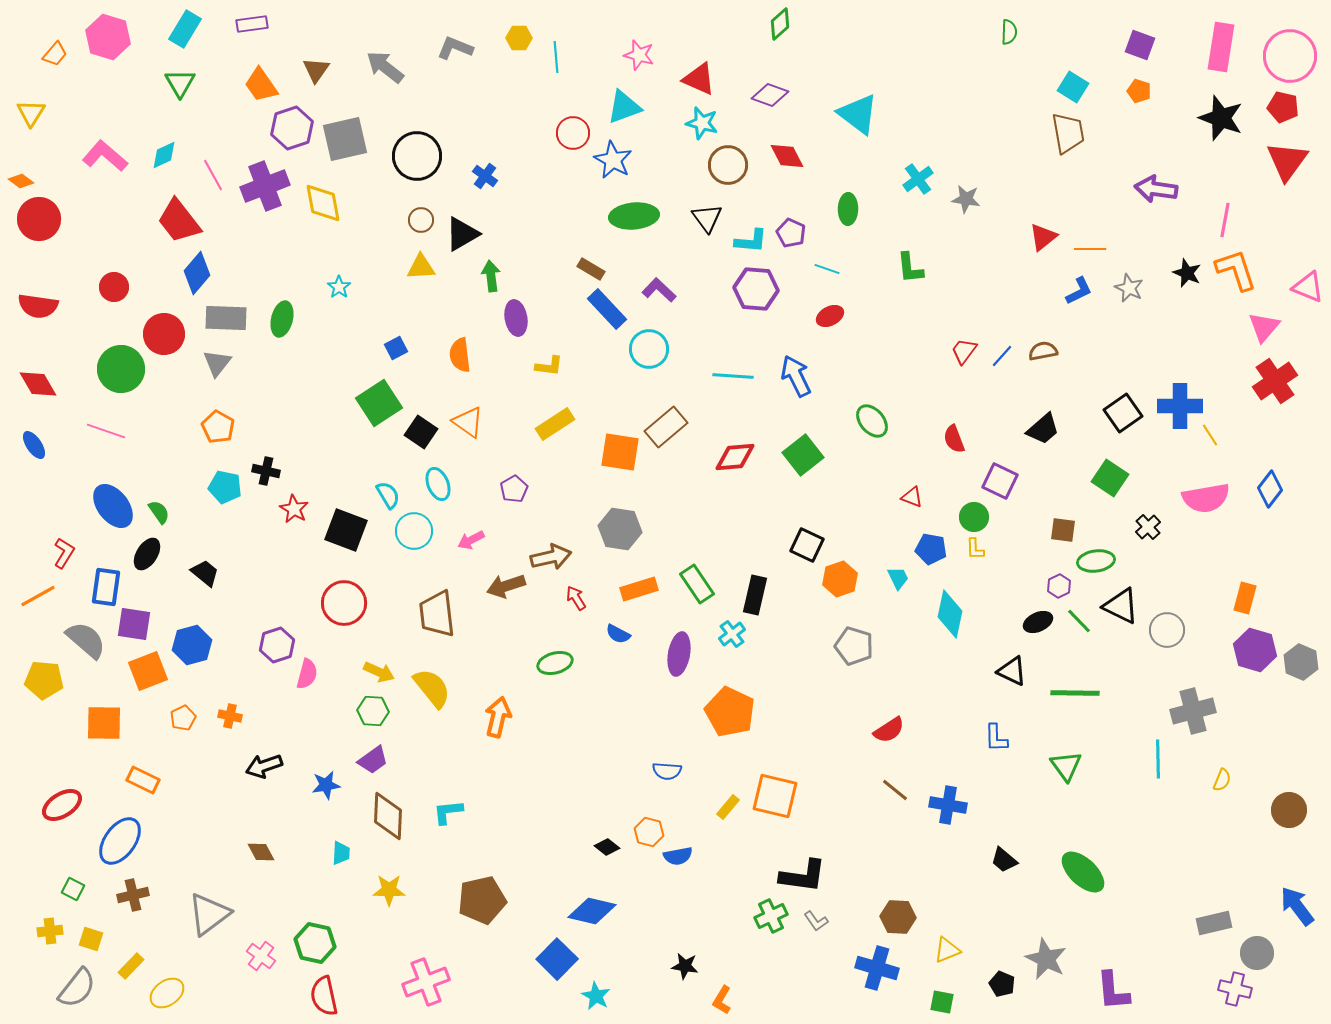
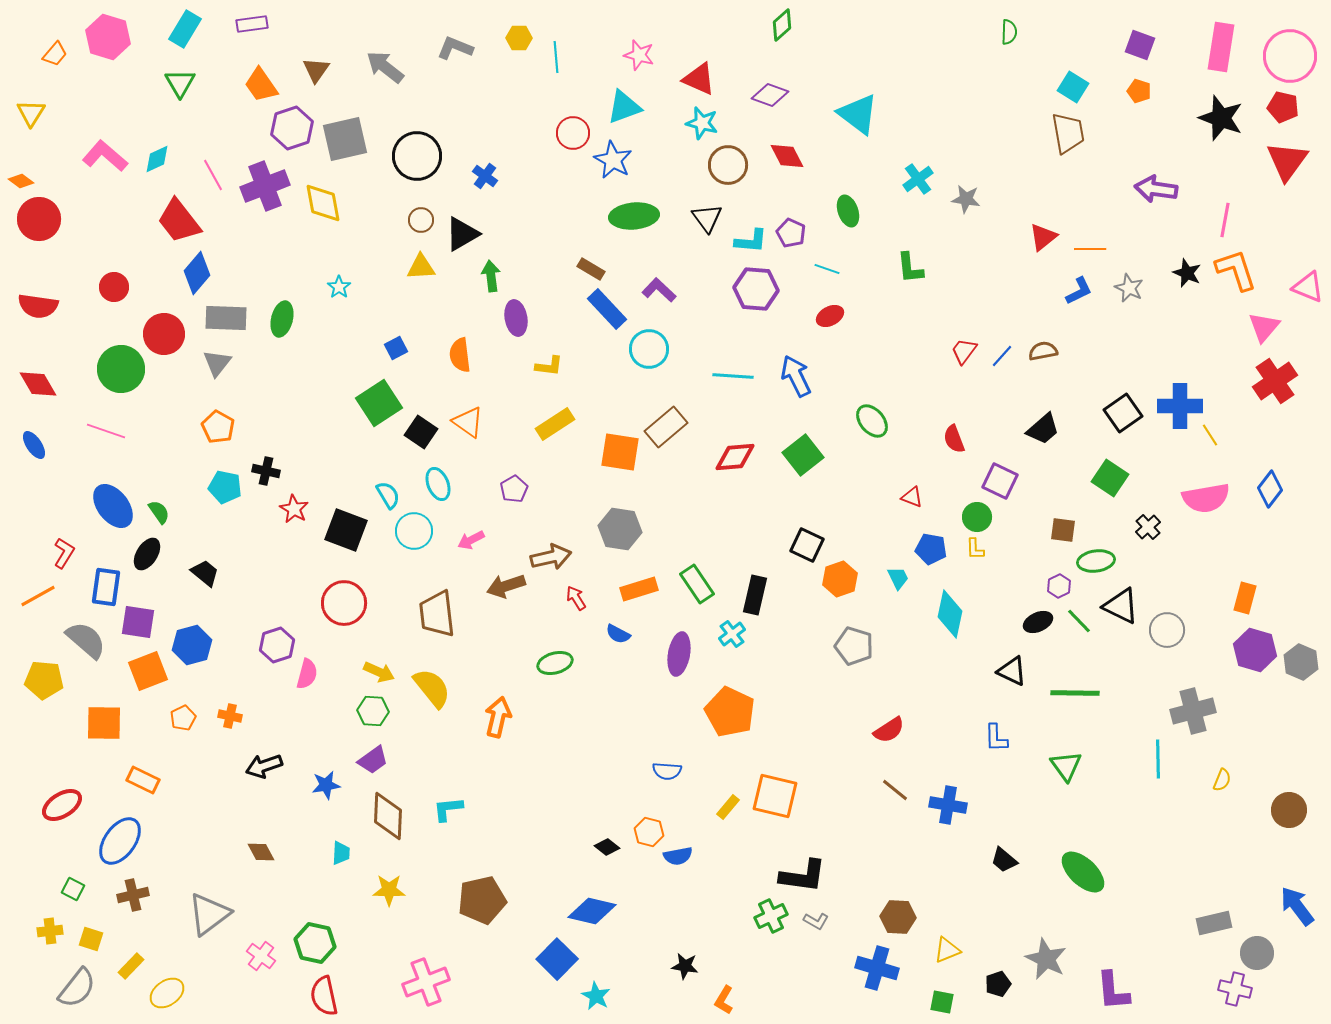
green diamond at (780, 24): moved 2 px right, 1 px down
cyan diamond at (164, 155): moved 7 px left, 4 px down
green ellipse at (848, 209): moved 2 px down; rotated 20 degrees counterclockwise
green circle at (974, 517): moved 3 px right
purple square at (134, 624): moved 4 px right, 2 px up
cyan L-shape at (448, 812): moved 3 px up
gray L-shape at (816, 921): rotated 25 degrees counterclockwise
black pentagon at (1002, 984): moved 4 px left; rotated 30 degrees clockwise
orange L-shape at (722, 1000): moved 2 px right
